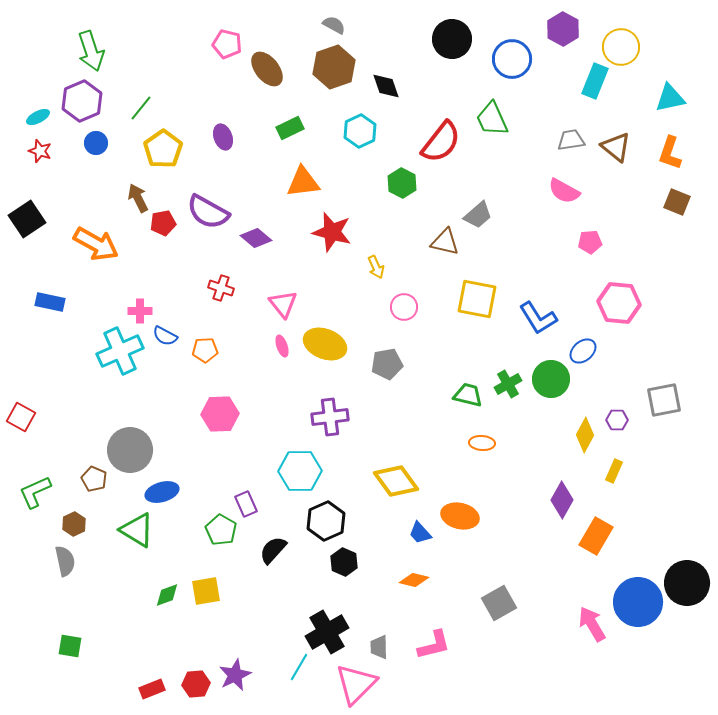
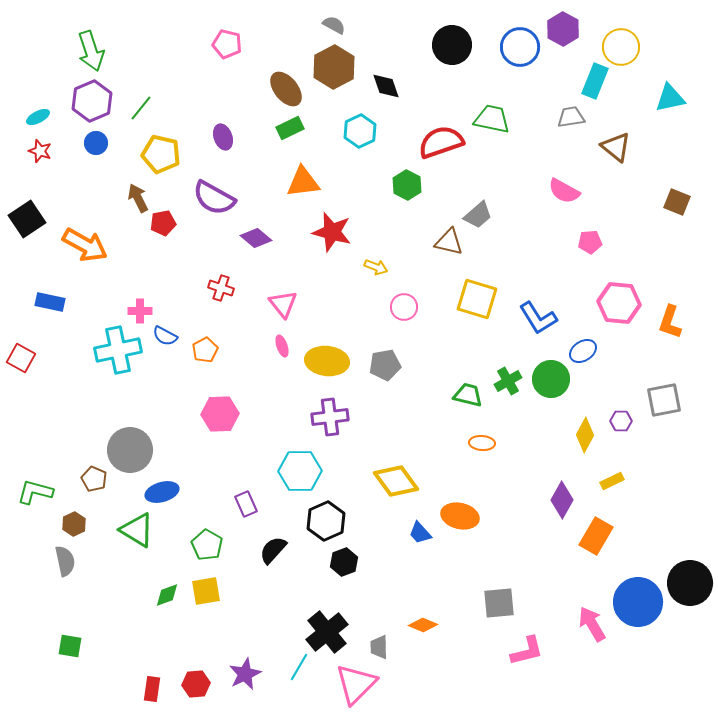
black circle at (452, 39): moved 6 px down
blue circle at (512, 59): moved 8 px right, 12 px up
brown hexagon at (334, 67): rotated 9 degrees counterclockwise
brown ellipse at (267, 69): moved 19 px right, 20 px down
purple hexagon at (82, 101): moved 10 px right
green trapezoid at (492, 119): rotated 126 degrees clockwise
gray trapezoid at (571, 140): moved 23 px up
red semicircle at (441, 142): rotated 147 degrees counterclockwise
yellow pentagon at (163, 149): moved 2 px left, 5 px down; rotated 24 degrees counterclockwise
orange L-shape at (670, 153): moved 169 px down
green hexagon at (402, 183): moved 5 px right, 2 px down
purple semicircle at (208, 212): moved 6 px right, 14 px up
brown triangle at (445, 242): moved 4 px right
orange arrow at (96, 244): moved 11 px left, 1 px down
yellow arrow at (376, 267): rotated 45 degrees counterclockwise
yellow square at (477, 299): rotated 6 degrees clockwise
yellow ellipse at (325, 344): moved 2 px right, 17 px down; rotated 15 degrees counterclockwise
orange pentagon at (205, 350): rotated 25 degrees counterclockwise
cyan cross at (120, 351): moved 2 px left, 1 px up; rotated 12 degrees clockwise
blue ellipse at (583, 351): rotated 8 degrees clockwise
gray pentagon at (387, 364): moved 2 px left, 1 px down
green cross at (508, 384): moved 3 px up
red square at (21, 417): moved 59 px up
purple hexagon at (617, 420): moved 4 px right, 1 px down
yellow rectangle at (614, 471): moved 2 px left, 10 px down; rotated 40 degrees clockwise
green L-shape at (35, 492): rotated 39 degrees clockwise
green pentagon at (221, 530): moved 14 px left, 15 px down
black hexagon at (344, 562): rotated 16 degrees clockwise
orange diamond at (414, 580): moved 9 px right, 45 px down; rotated 8 degrees clockwise
black circle at (687, 583): moved 3 px right
gray square at (499, 603): rotated 24 degrees clockwise
black cross at (327, 632): rotated 9 degrees counterclockwise
pink L-shape at (434, 645): moved 93 px right, 6 px down
purple star at (235, 675): moved 10 px right, 1 px up
red rectangle at (152, 689): rotated 60 degrees counterclockwise
